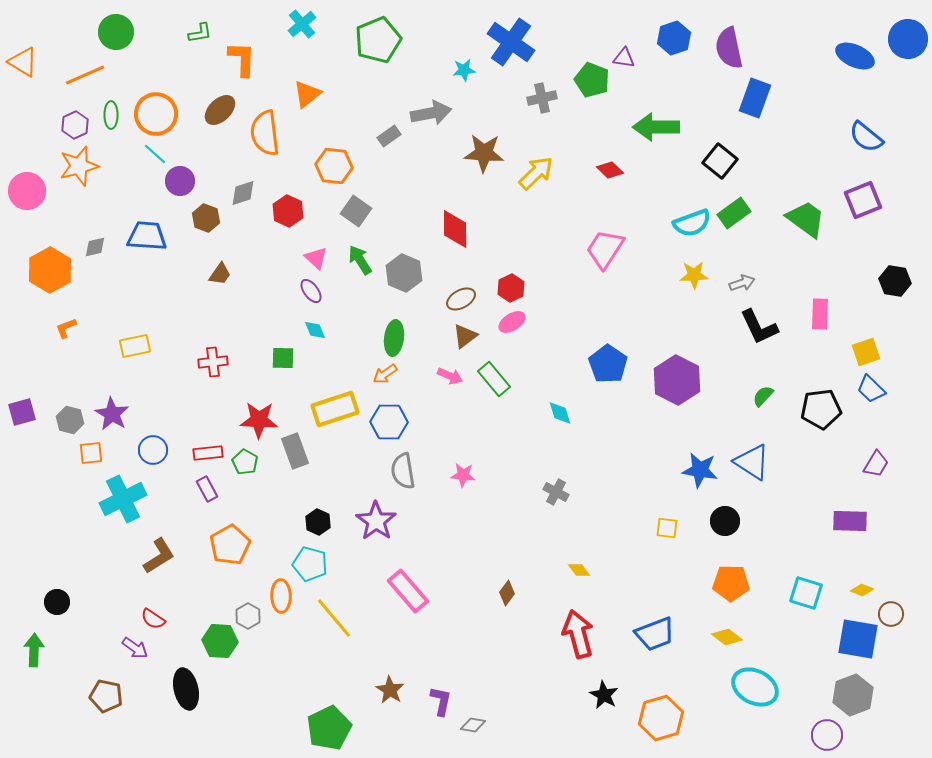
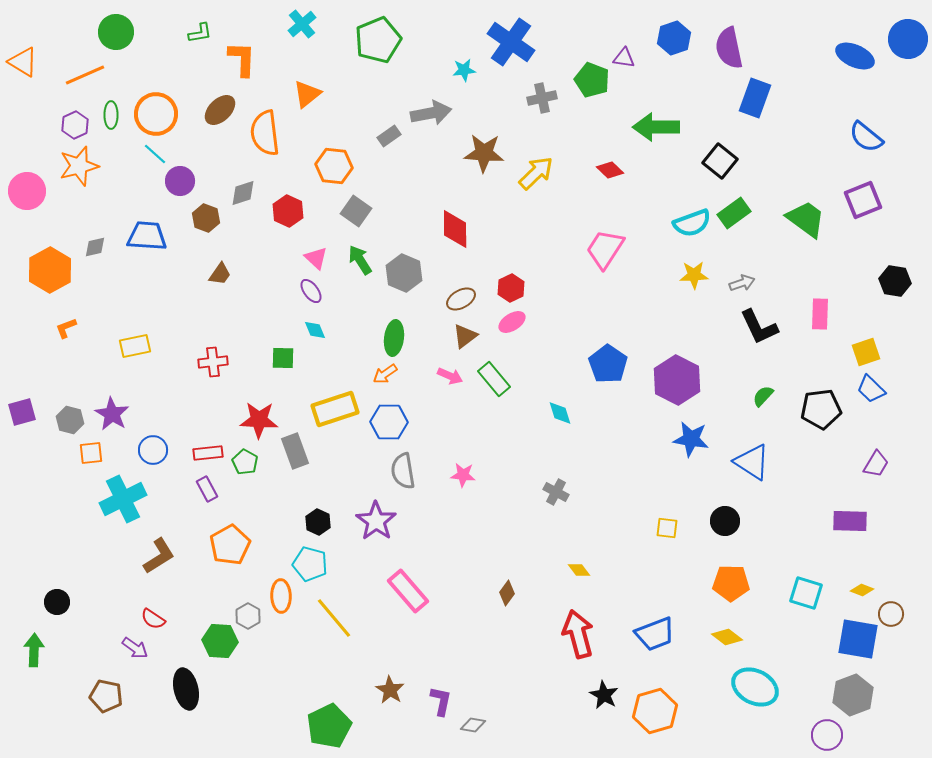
blue star at (700, 470): moved 9 px left, 31 px up
orange hexagon at (661, 718): moved 6 px left, 7 px up
green pentagon at (329, 728): moved 2 px up
